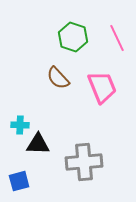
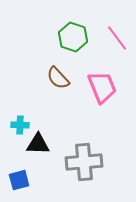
pink line: rotated 12 degrees counterclockwise
blue square: moved 1 px up
